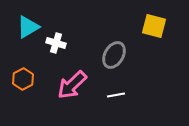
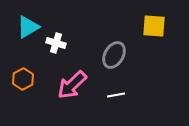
yellow square: rotated 10 degrees counterclockwise
